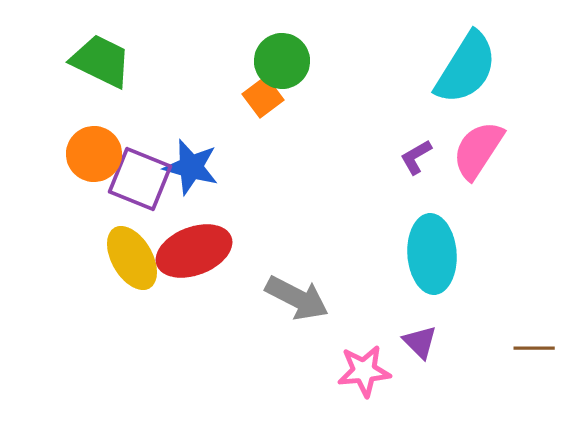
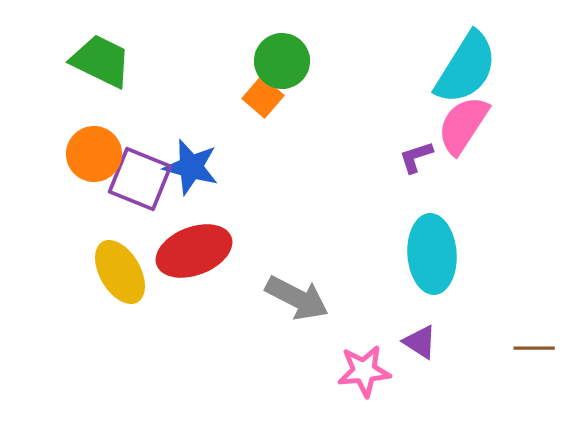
orange square: rotated 12 degrees counterclockwise
pink semicircle: moved 15 px left, 25 px up
purple L-shape: rotated 12 degrees clockwise
yellow ellipse: moved 12 px left, 14 px down
purple triangle: rotated 12 degrees counterclockwise
